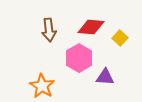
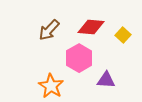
brown arrow: rotated 50 degrees clockwise
yellow square: moved 3 px right, 3 px up
purple triangle: moved 1 px right, 3 px down
orange star: moved 9 px right
